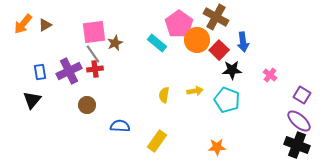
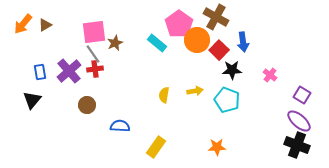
purple cross: rotated 15 degrees counterclockwise
yellow rectangle: moved 1 px left, 6 px down
